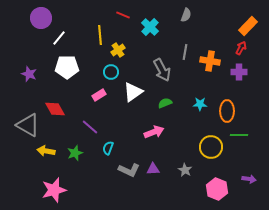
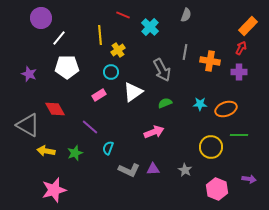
orange ellipse: moved 1 px left, 2 px up; rotated 70 degrees clockwise
